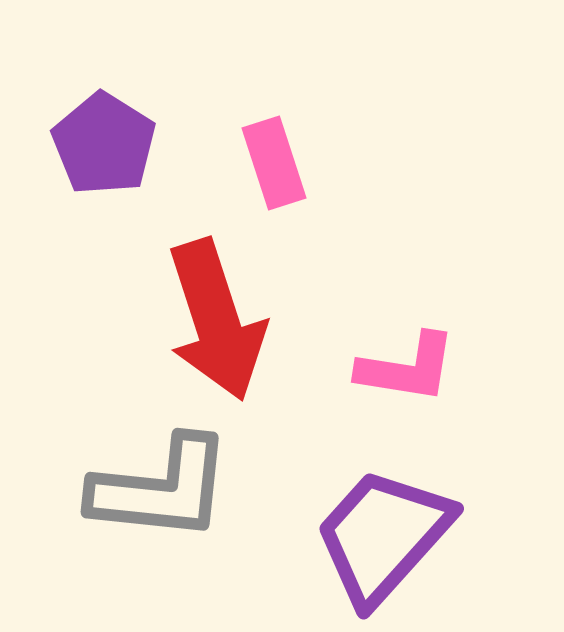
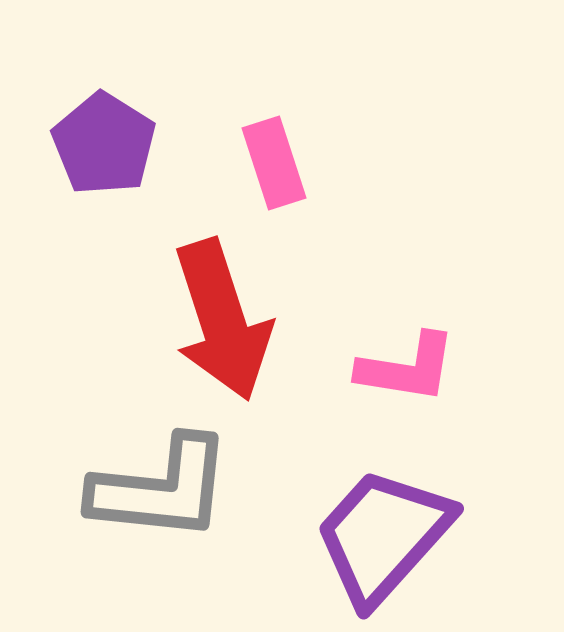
red arrow: moved 6 px right
